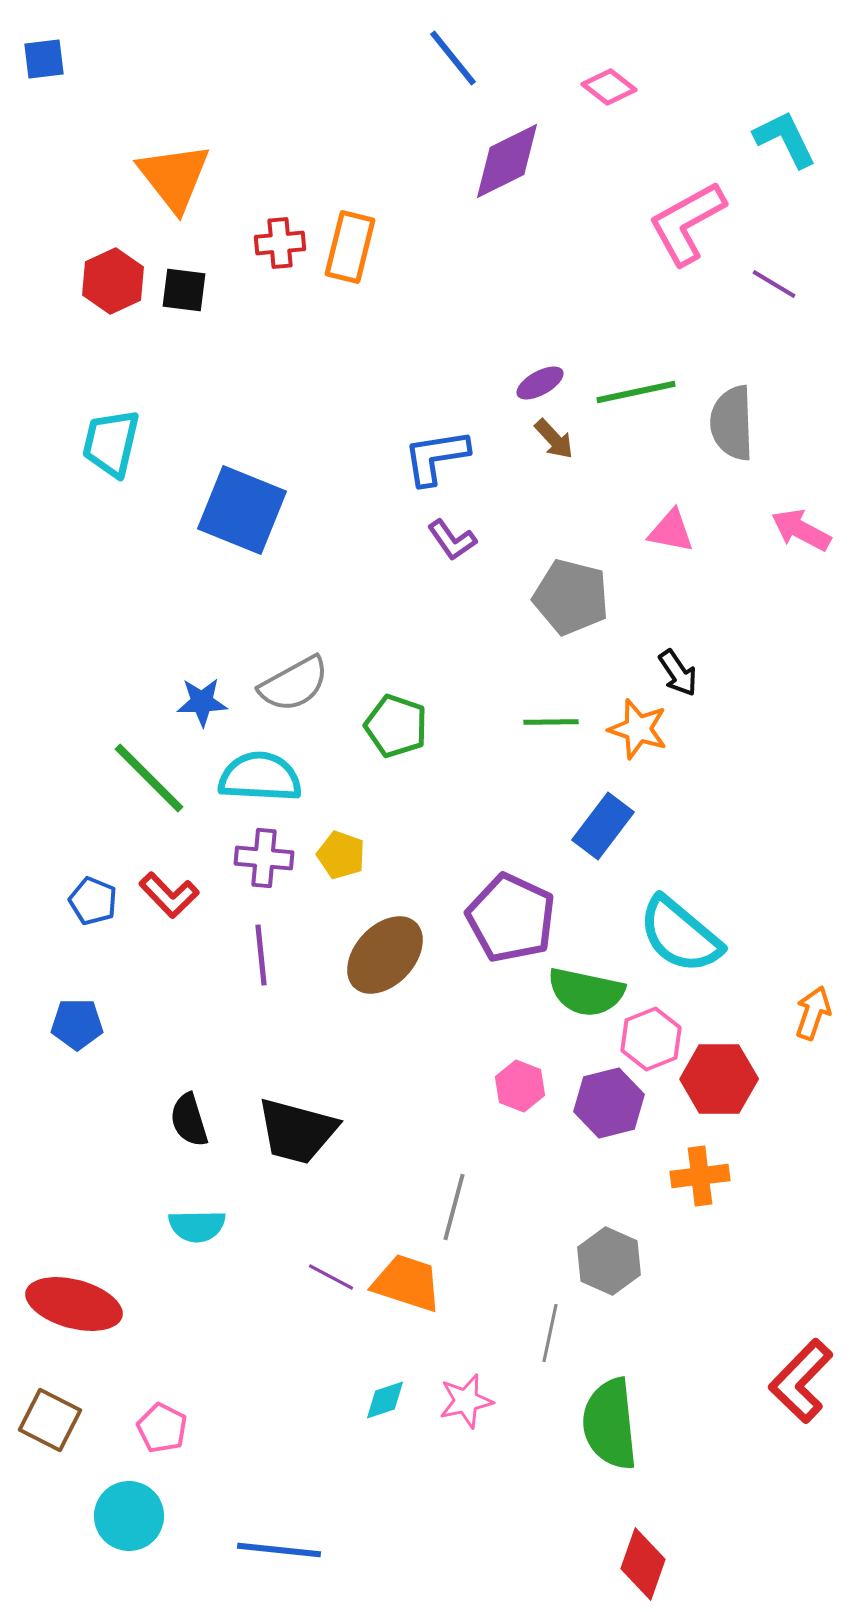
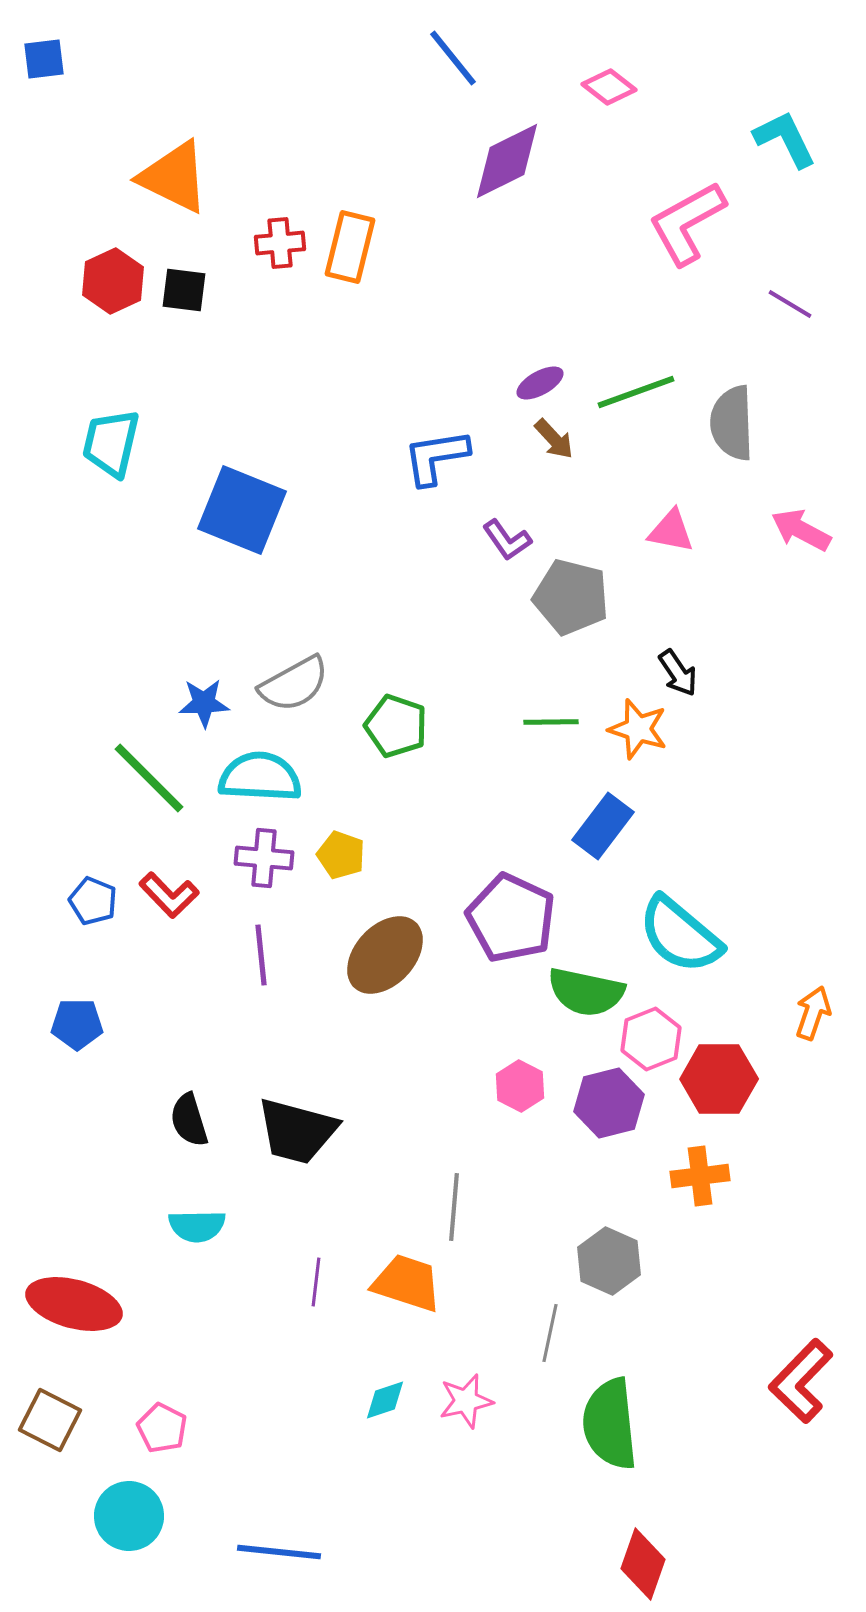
orange triangle at (174, 177): rotated 26 degrees counterclockwise
purple line at (774, 284): moved 16 px right, 20 px down
green line at (636, 392): rotated 8 degrees counterclockwise
purple L-shape at (452, 540): moved 55 px right
blue star at (202, 702): moved 2 px right, 1 px down
pink hexagon at (520, 1086): rotated 6 degrees clockwise
gray line at (454, 1207): rotated 10 degrees counterclockwise
purple line at (331, 1277): moved 15 px left, 5 px down; rotated 69 degrees clockwise
blue line at (279, 1550): moved 2 px down
